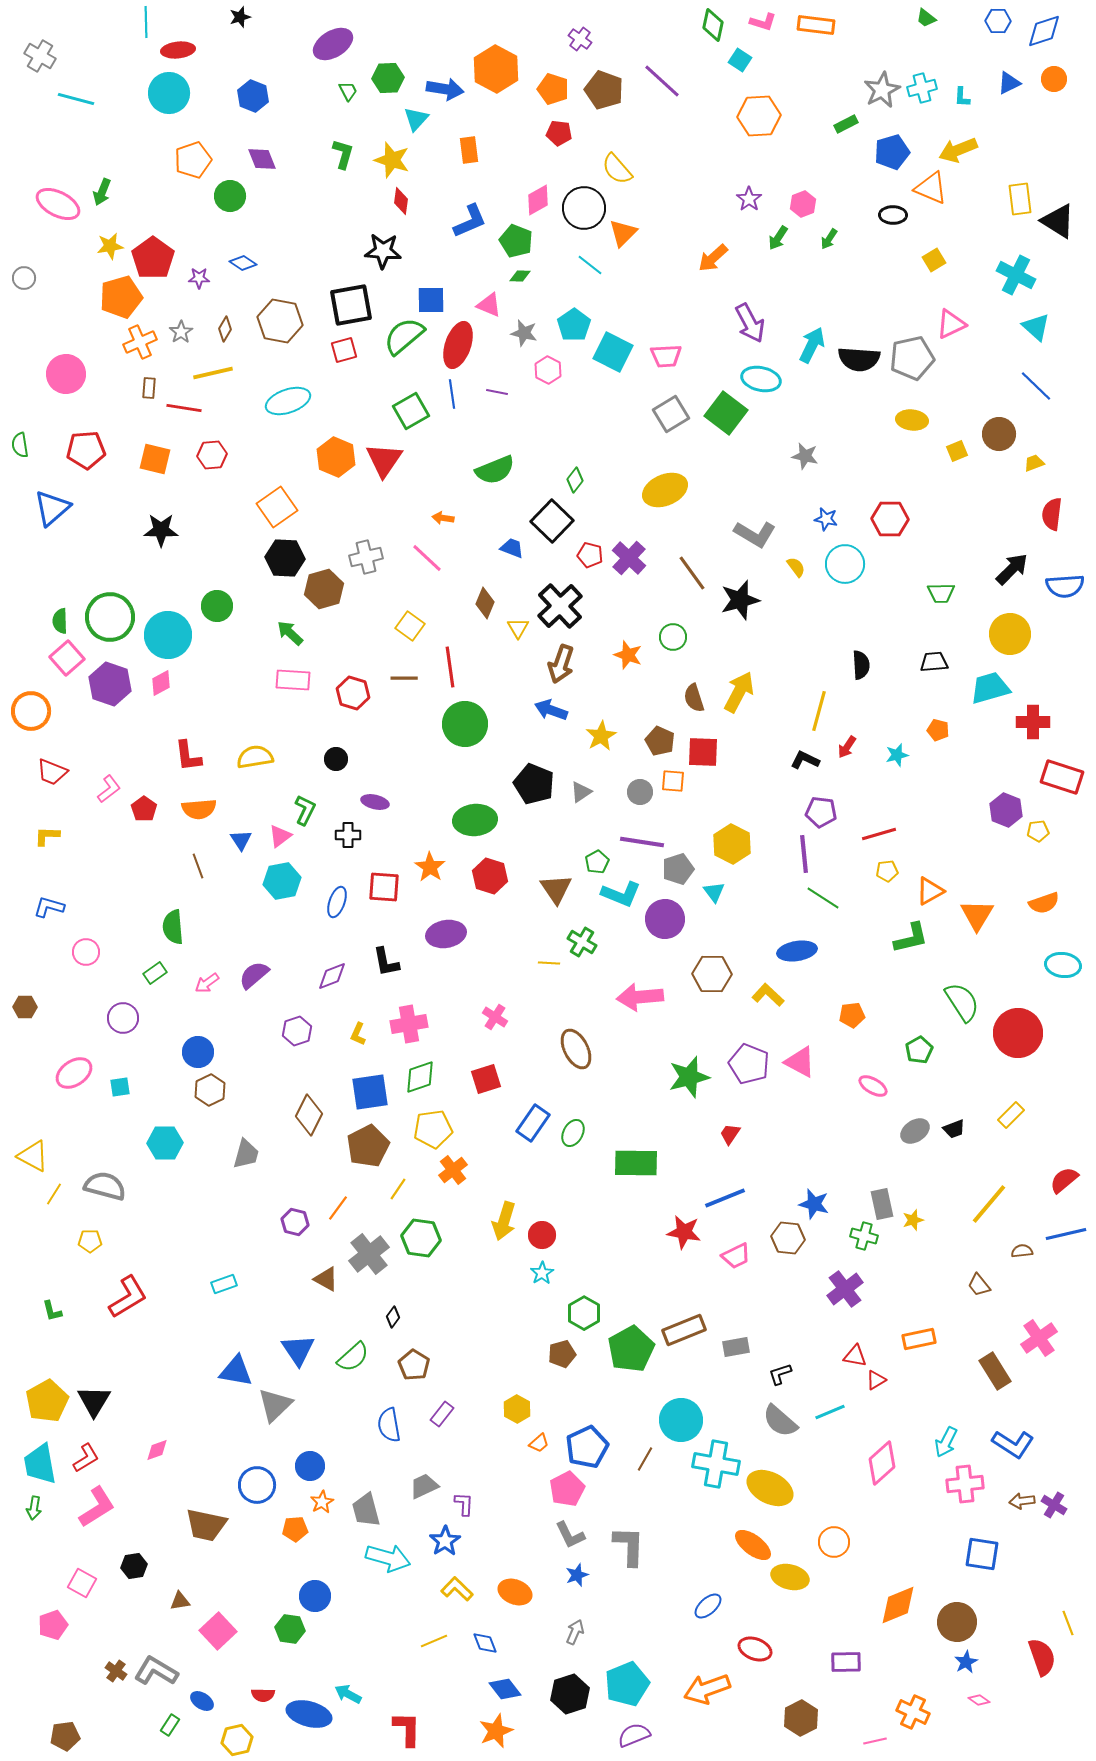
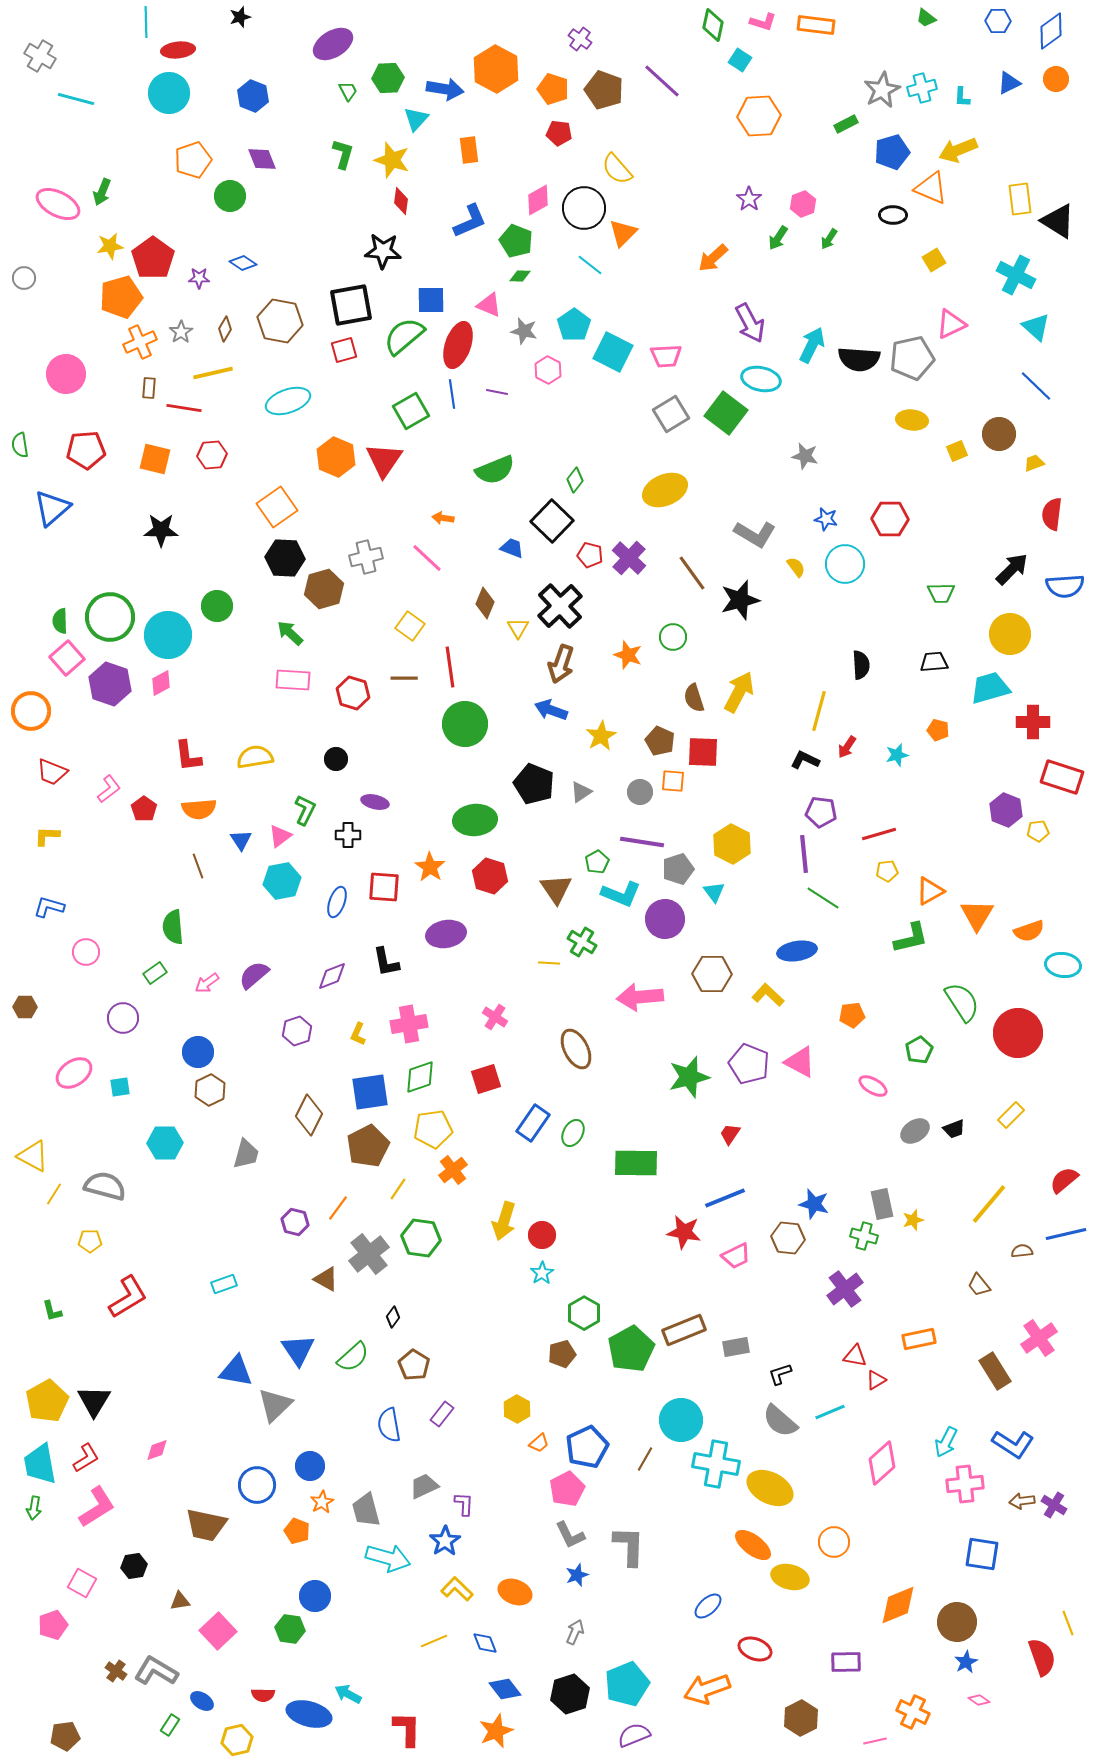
blue diamond at (1044, 31): moved 7 px right; rotated 18 degrees counterclockwise
orange circle at (1054, 79): moved 2 px right
gray star at (524, 333): moved 2 px up
orange semicircle at (1044, 903): moved 15 px left, 28 px down
orange pentagon at (295, 1529): moved 2 px right, 2 px down; rotated 25 degrees clockwise
